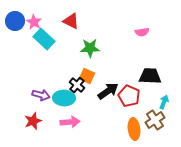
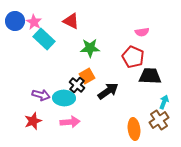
orange square: rotated 35 degrees clockwise
red pentagon: moved 4 px right, 39 px up
brown cross: moved 4 px right
